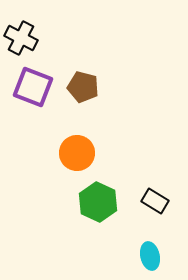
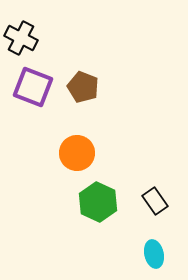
brown pentagon: rotated 8 degrees clockwise
black rectangle: rotated 24 degrees clockwise
cyan ellipse: moved 4 px right, 2 px up
